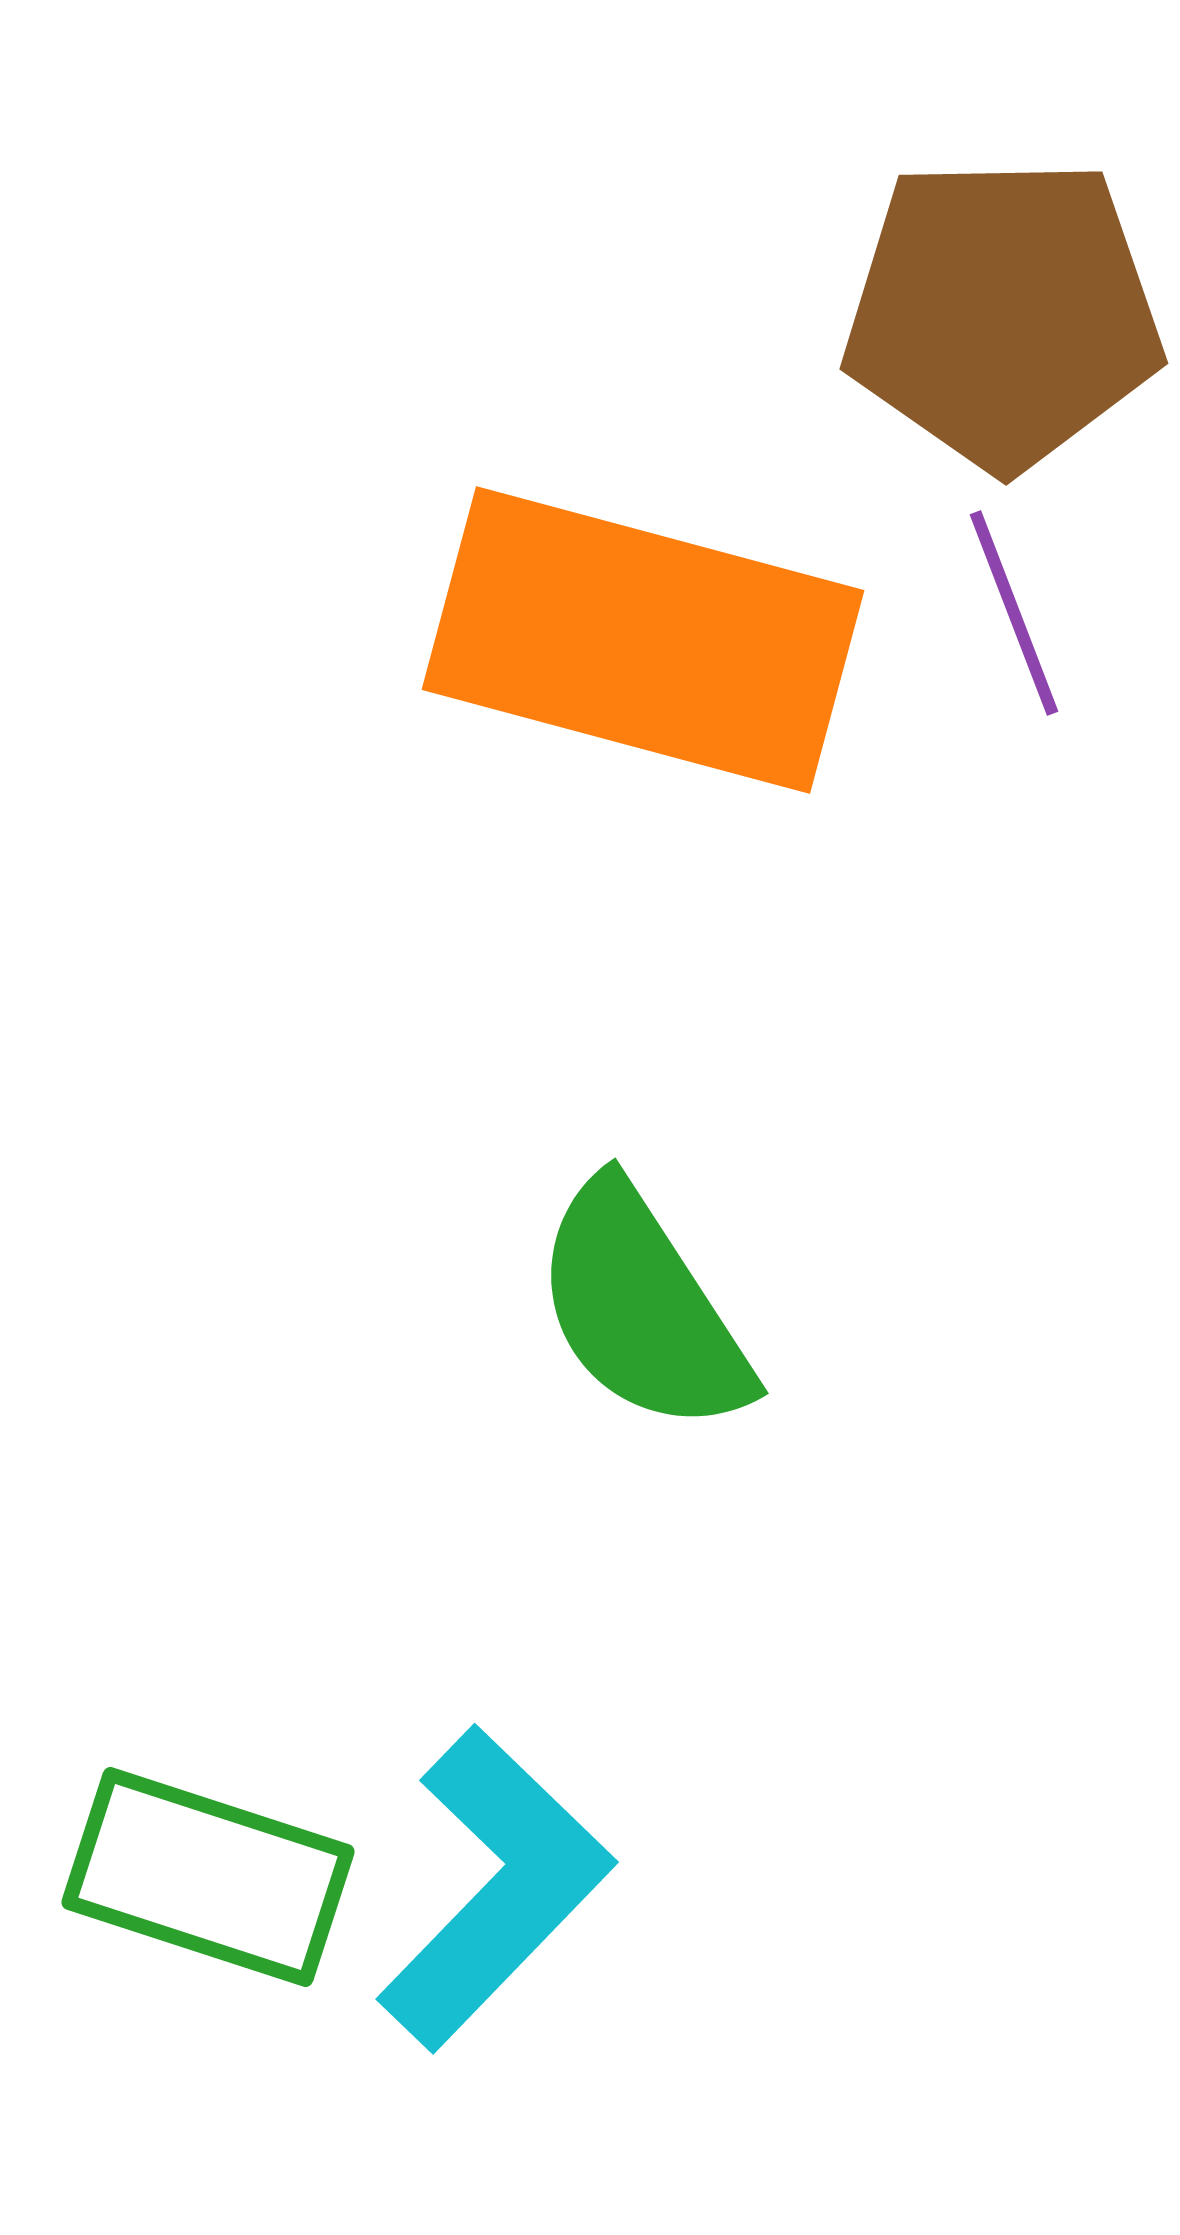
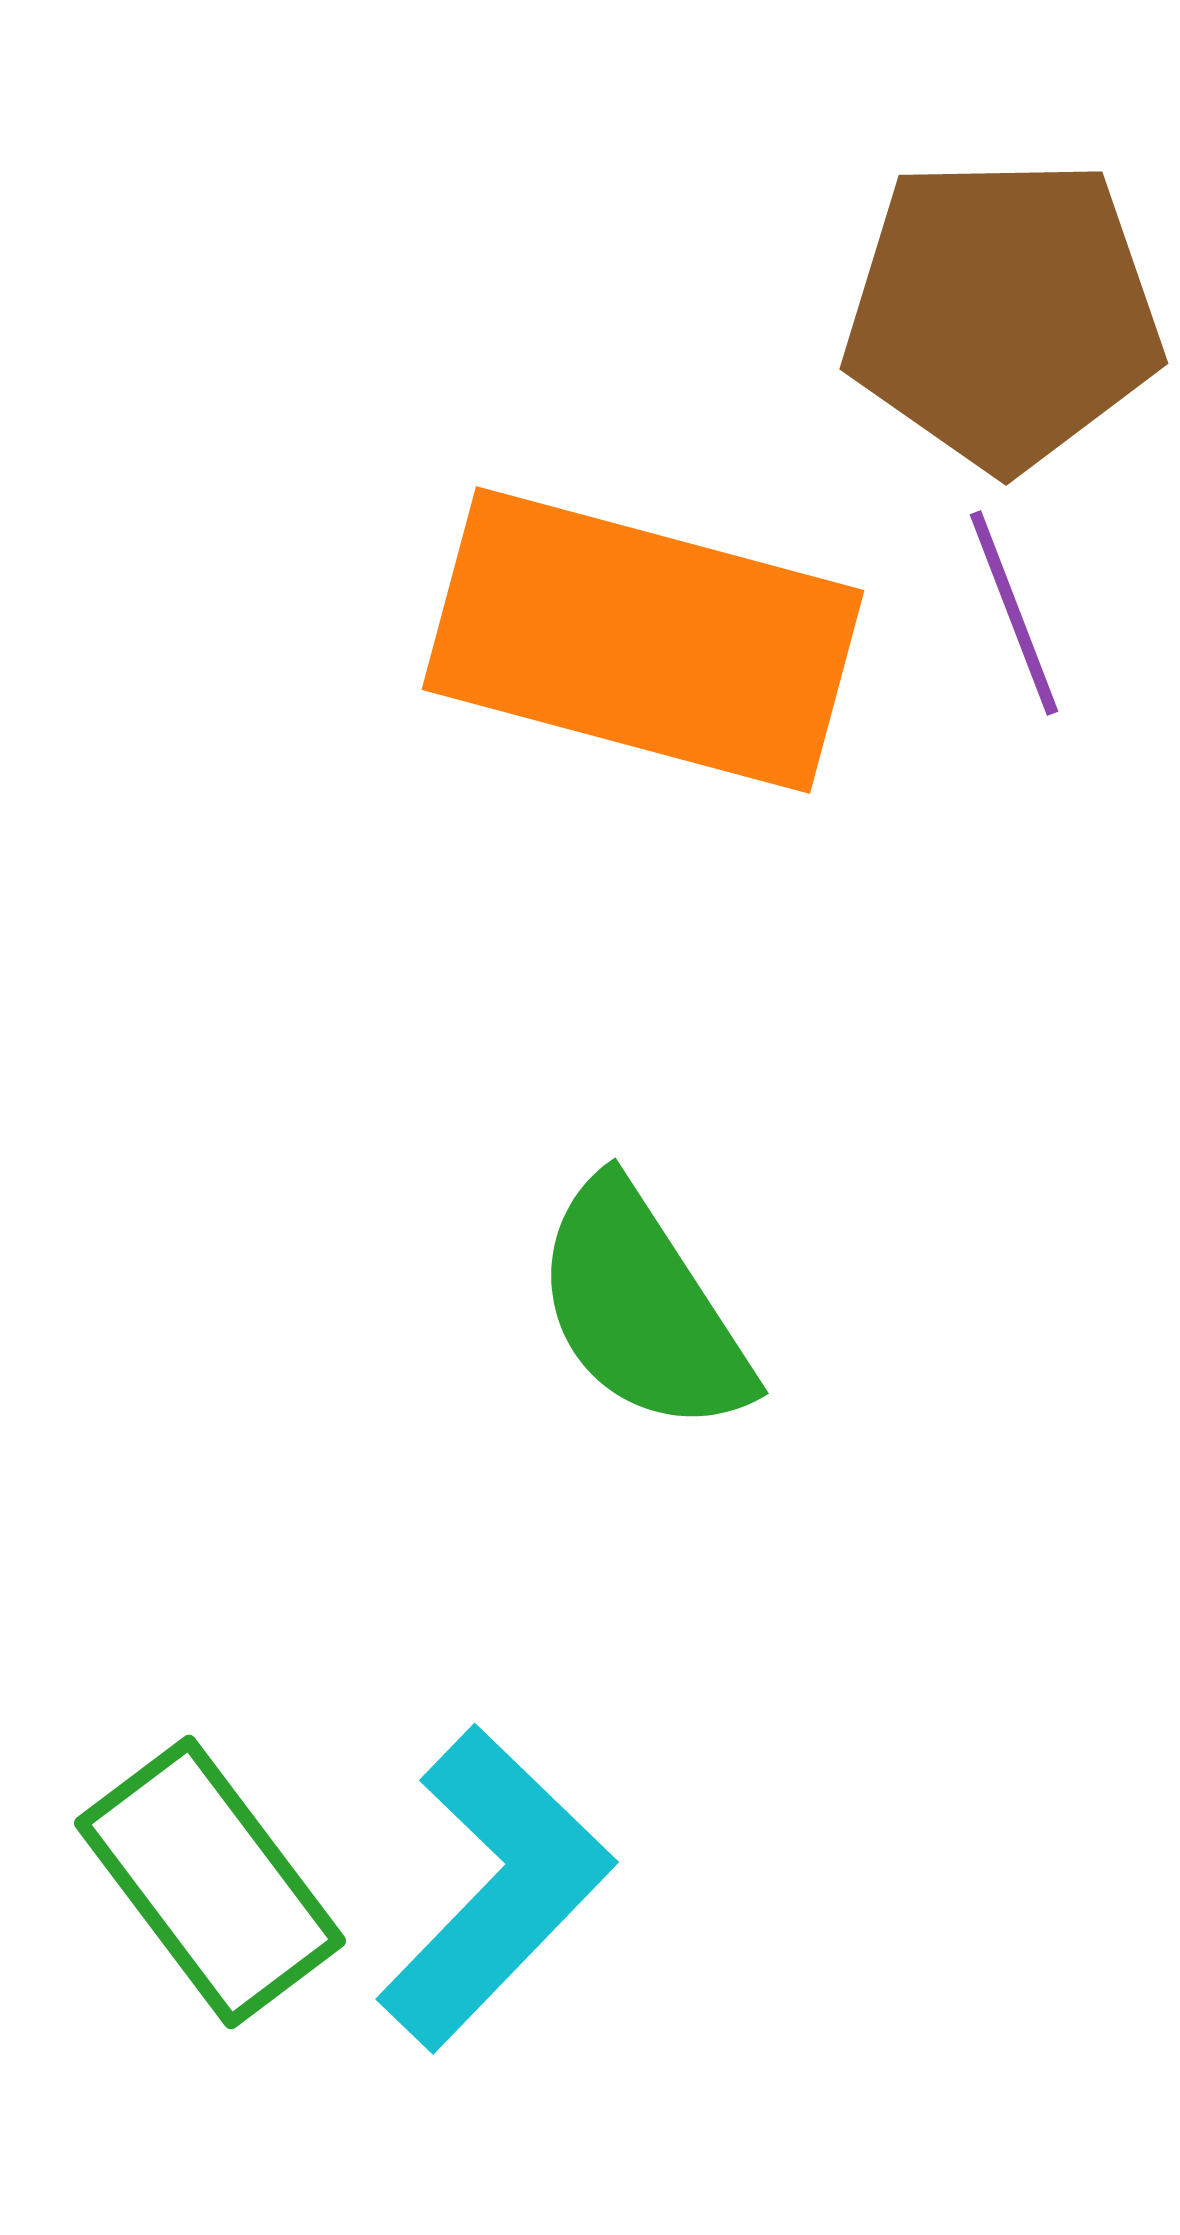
green rectangle: moved 2 px right, 5 px down; rotated 35 degrees clockwise
